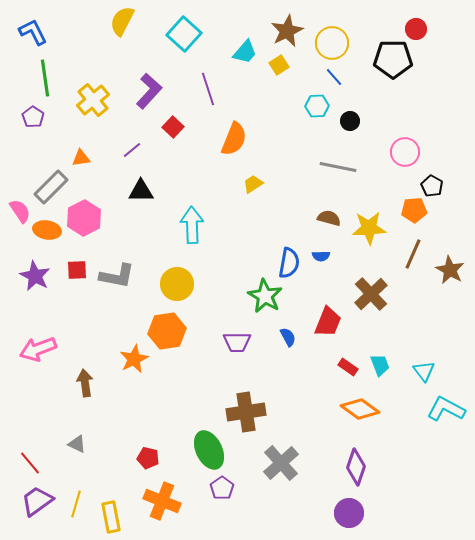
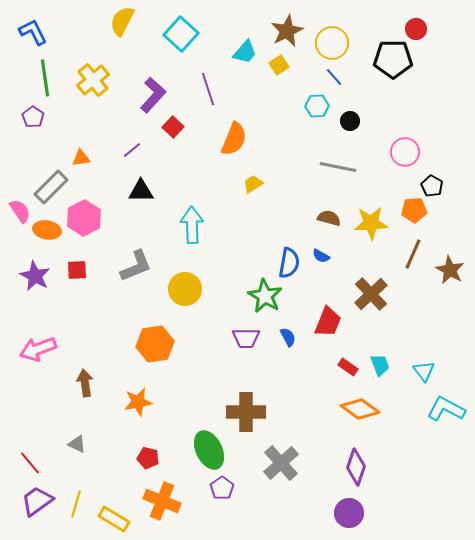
cyan square at (184, 34): moved 3 px left
purple L-shape at (149, 91): moved 4 px right, 4 px down
yellow cross at (93, 100): moved 20 px up
yellow star at (369, 228): moved 2 px right, 5 px up
blue semicircle at (321, 256): rotated 30 degrees clockwise
gray L-shape at (117, 276): moved 19 px right, 10 px up; rotated 33 degrees counterclockwise
yellow circle at (177, 284): moved 8 px right, 5 px down
orange hexagon at (167, 331): moved 12 px left, 13 px down
purple trapezoid at (237, 342): moved 9 px right, 4 px up
orange star at (134, 359): moved 4 px right, 43 px down; rotated 16 degrees clockwise
brown cross at (246, 412): rotated 9 degrees clockwise
yellow rectangle at (111, 517): moved 3 px right, 2 px down; rotated 48 degrees counterclockwise
